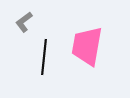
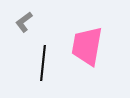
black line: moved 1 px left, 6 px down
